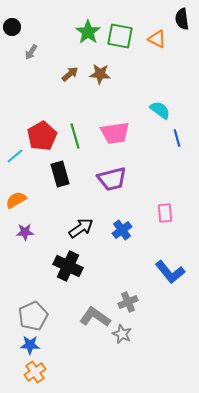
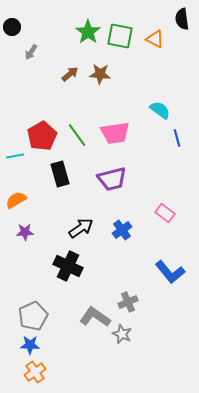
orange triangle: moved 2 px left
green line: moved 2 px right, 1 px up; rotated 20 degrees counterclockwise
cyan line: rotated 30 degrees clockwise
pink rectangle: rotated 48 degrees counterclockwise
